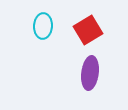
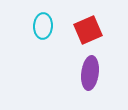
red square: rotated 8 degrees clockwise
